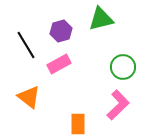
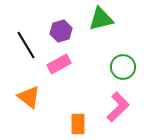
pink L-shape: moved 2 px down
